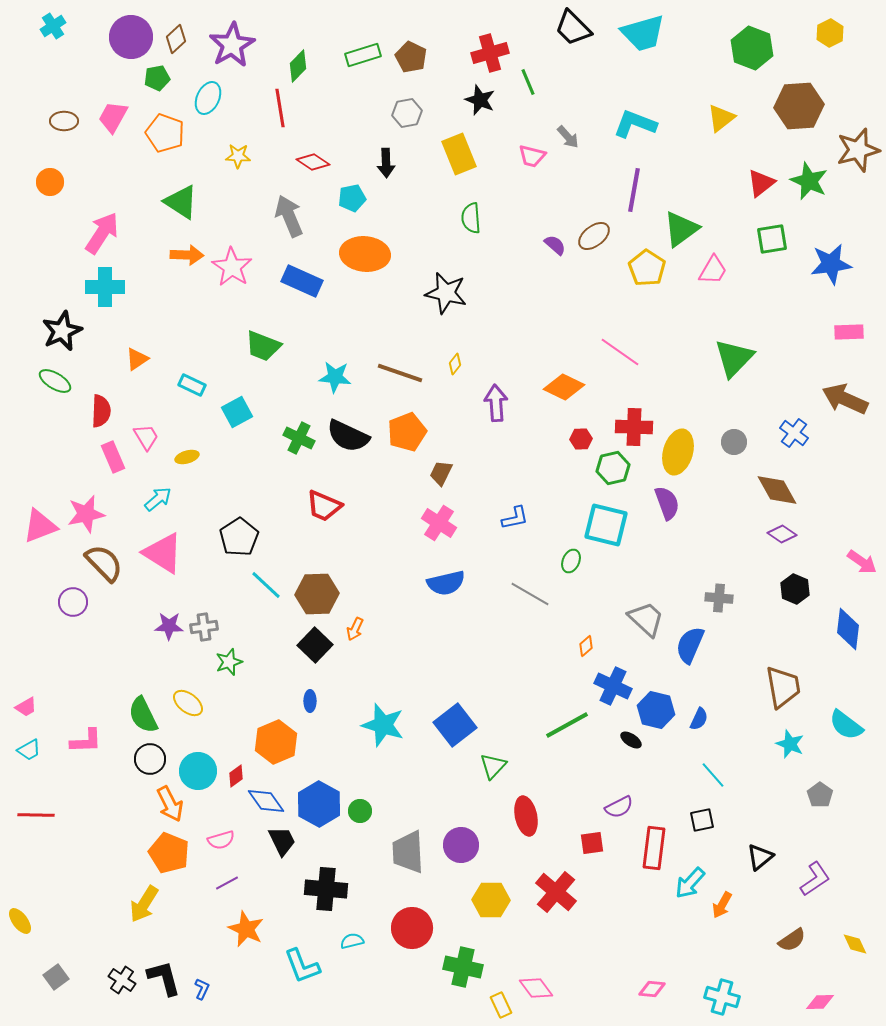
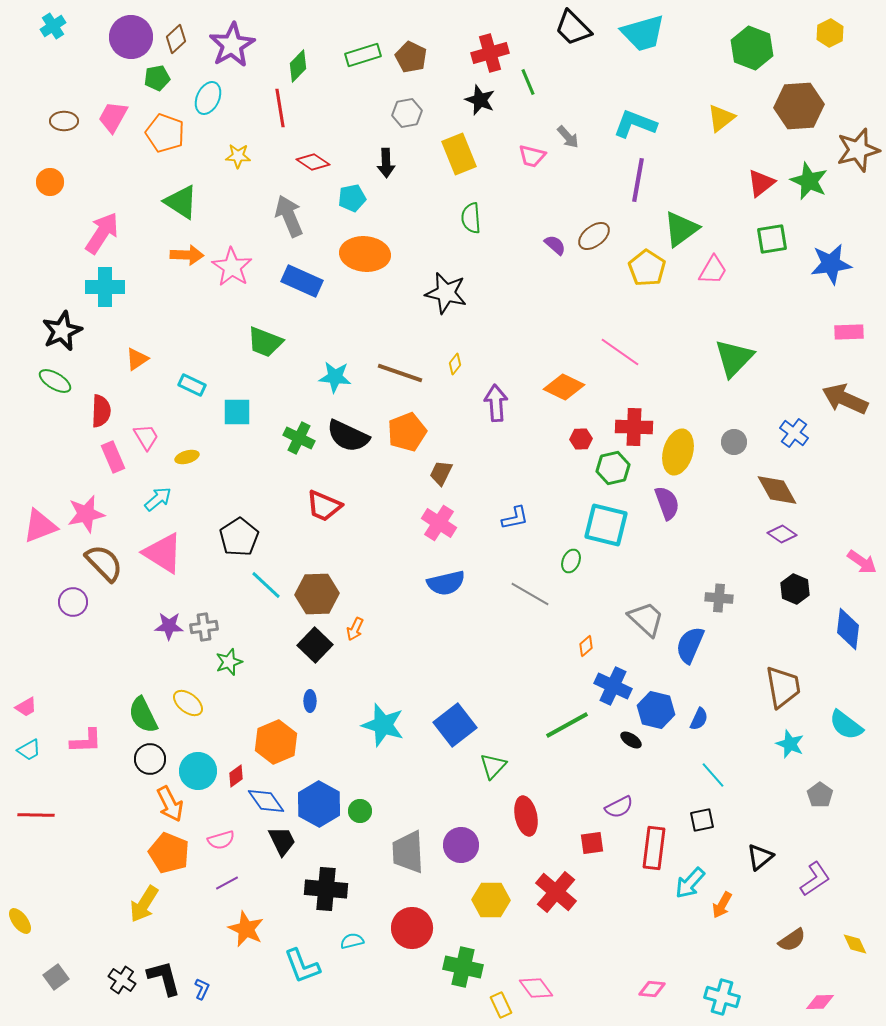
purple line at (634, 190): moved 4 px right, 10 px up
green trapezoid at (263, 346): moved 2 px right, 4 px up
cyan square at (237, 412): rotated 28 degrees clockwise
